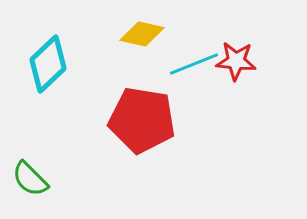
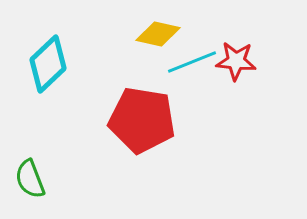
yellow diamond: moved 16 px right
cyan line: moved 2 px left, 2 px up
green semicircle: rotated 24 degrees clockwise
